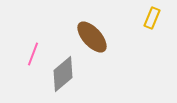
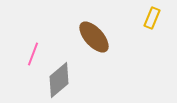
brown ellipse: moved 2 px right
gray diamond: moved 4 px left, 6 px down
